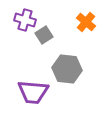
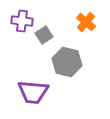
purple cross: moved 3 px left, 1 px down; rotated 10 degrees counterclockwise
gray hexagon: moved 7 px up; rotated 8 degrees clockwise
